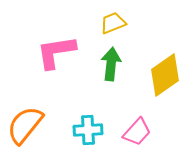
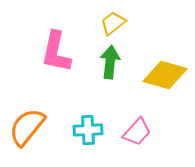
yellow trapezoid: rotated 16 degrees counterclockwise
pink L-shape: rotated 69 degrees counterclockwise
green arrow: moved 1 px left, 2 px up
yellow diamond: rotated 51 degrees clockwise
orange semicircle: moved 2 px right, 2 px down
